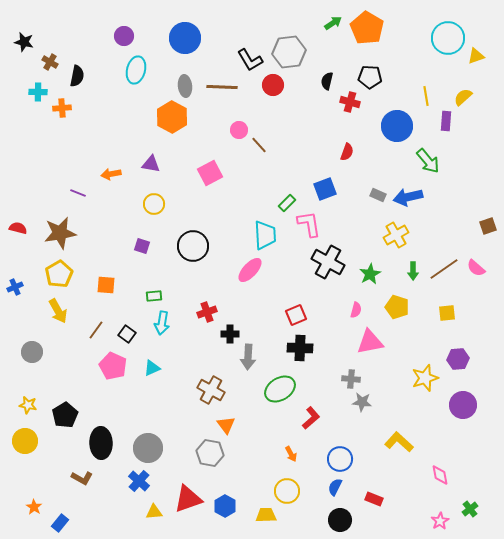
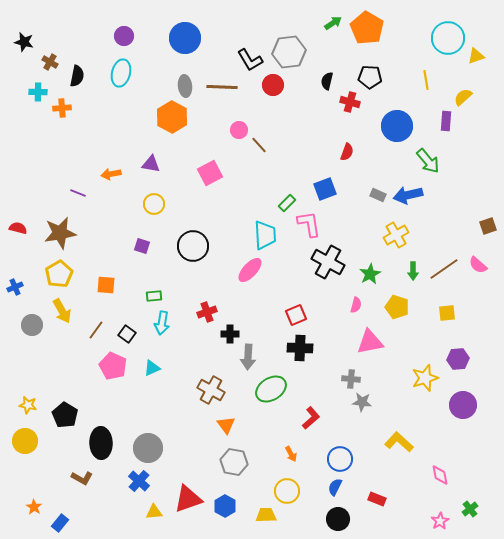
cyan ellipse at (136, 70): moved 15 px left, 3 px down
yellow line at (426, 96): moved 16 px up
blue arrow at (408, 197): moved 2 px up
pink semicircle at (476, 268): moved 2 px right, 3 px up
pink semicircle at (356, 310): moved 5 px up
yellow arrow at (58, 311): moved 4 px right
gray circle at (32, 352): moved 27 px up
green ellipse at (280, 389): moved 9 px left
black pentagon at (65, 415): rotated 10 degrees counterclockwise
gray hexagon at (210, 453): moved 24 px right, 9 px down
red rectangle at (374, 499): moved 3 px right
black circle at (340, 520): moved 2 px left, 1 px up
